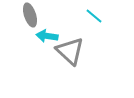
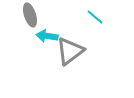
cyan line: moved 1 px right, 1 px down
gray triangle: rotated 40 degrees clockwise
